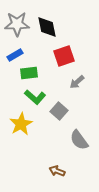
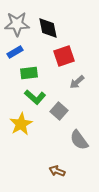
black diamond: moved 1 px right, 1 px down
blue rectangle: moved 3 px up
